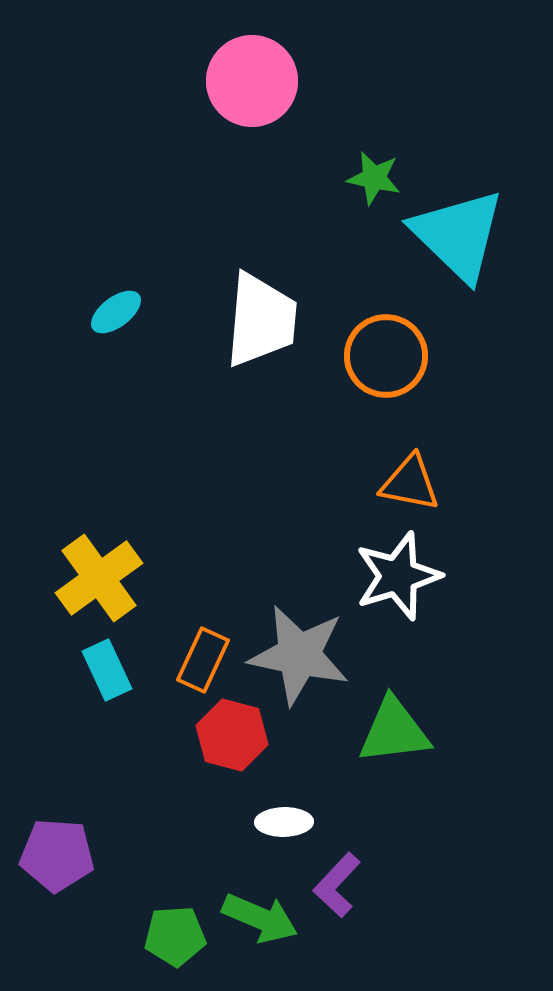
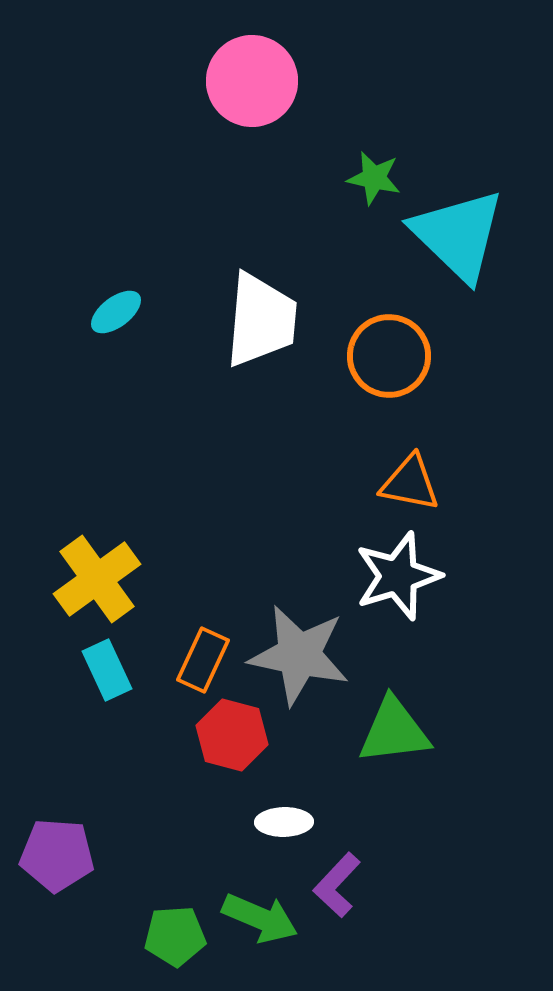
orange circle: moved 3 px right
yellow cross: moved 2 px left, 1 px down
